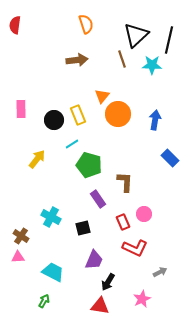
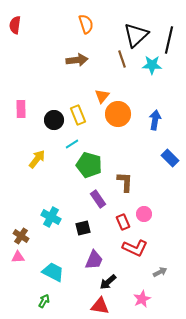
black arrow: rotated 18 degrees clockwise
